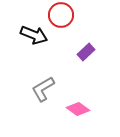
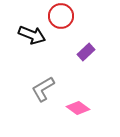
red circle: moved 1 px down
black arrow: moved 2 px left
pink diamond: moved 1 px up
